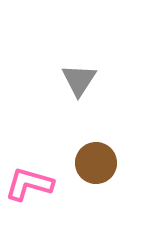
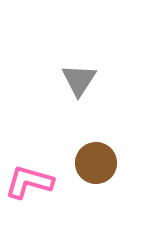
pink L-shape: moved 2 px up
